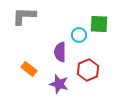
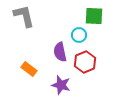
gray L-shape: rotated 75 degrees clockwise
green square: moved 5 px left, 8 px up
purple semicircle: rotated 12 degrees counterclockwise
red hexagon: moved 3 px left, 8 px up
purple star: moved 2 px right, 1 px down
